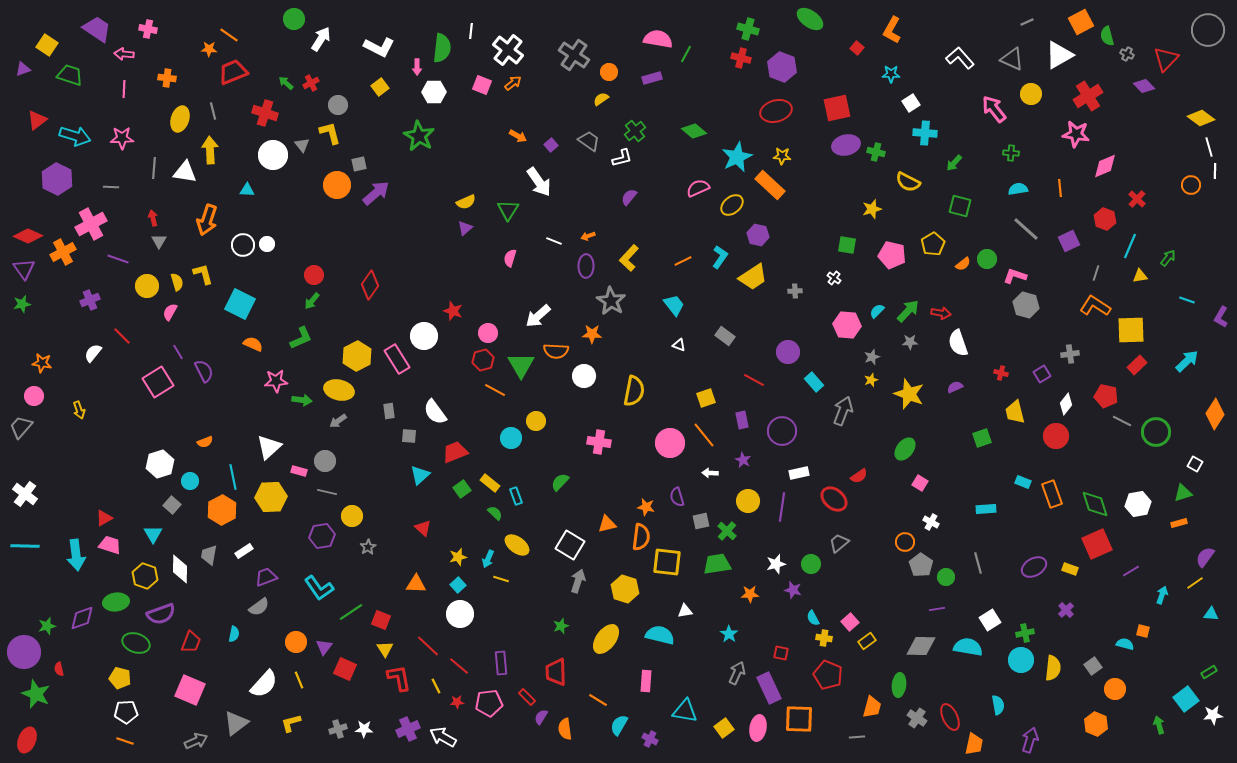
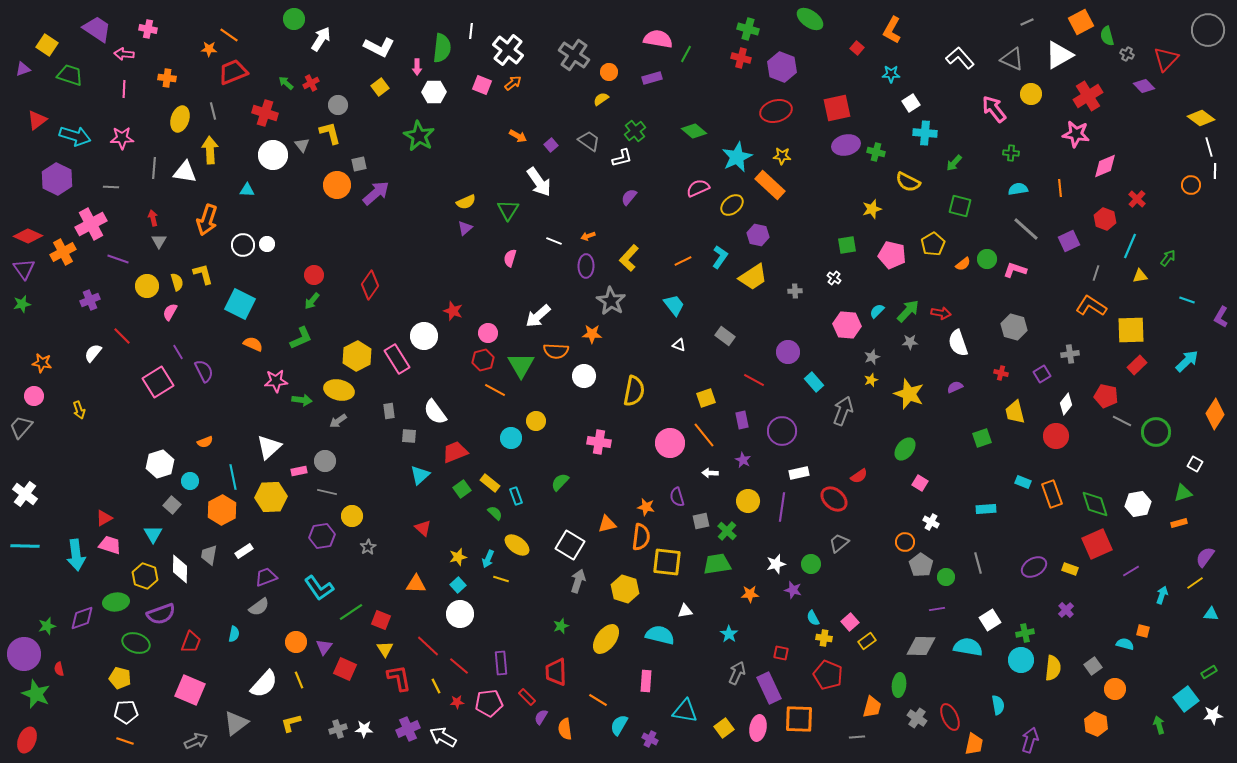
green square at (847, 245): rotated 18 degrees counterclockwise
pink L-shape at (1015, 276): moved 6 px up
gray hexagon at (1026, 305): moved 12 px left, 22 px down
orange L-shape at (1095, 306): moved 4 px left
pink rectangle at (299, 471): rotated 28 degrees counterclockwise
purple circle at (24, 652): moved 2 px down
